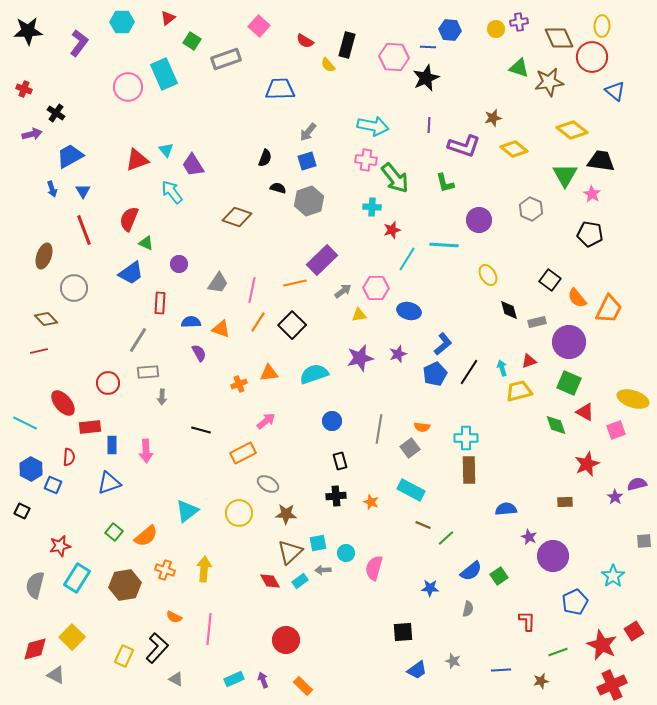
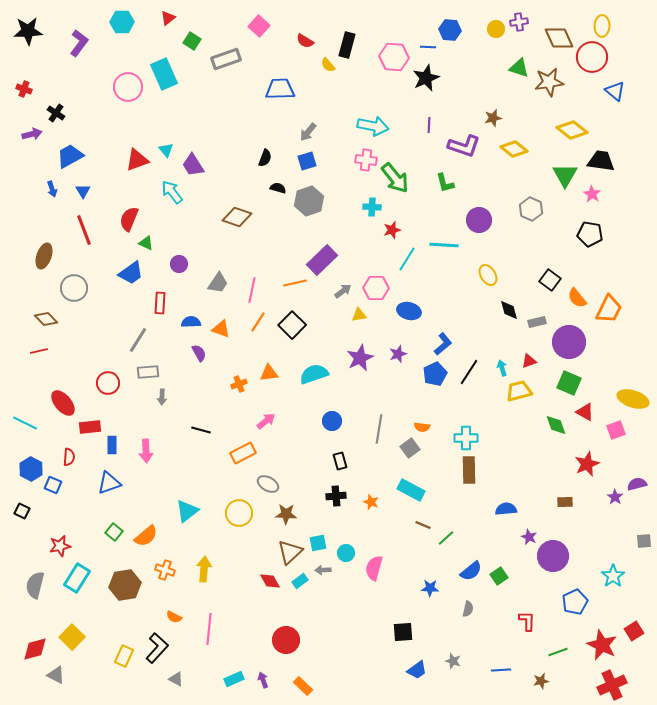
purple star at (360, 358): rotated 12 degrees counterclockwise
